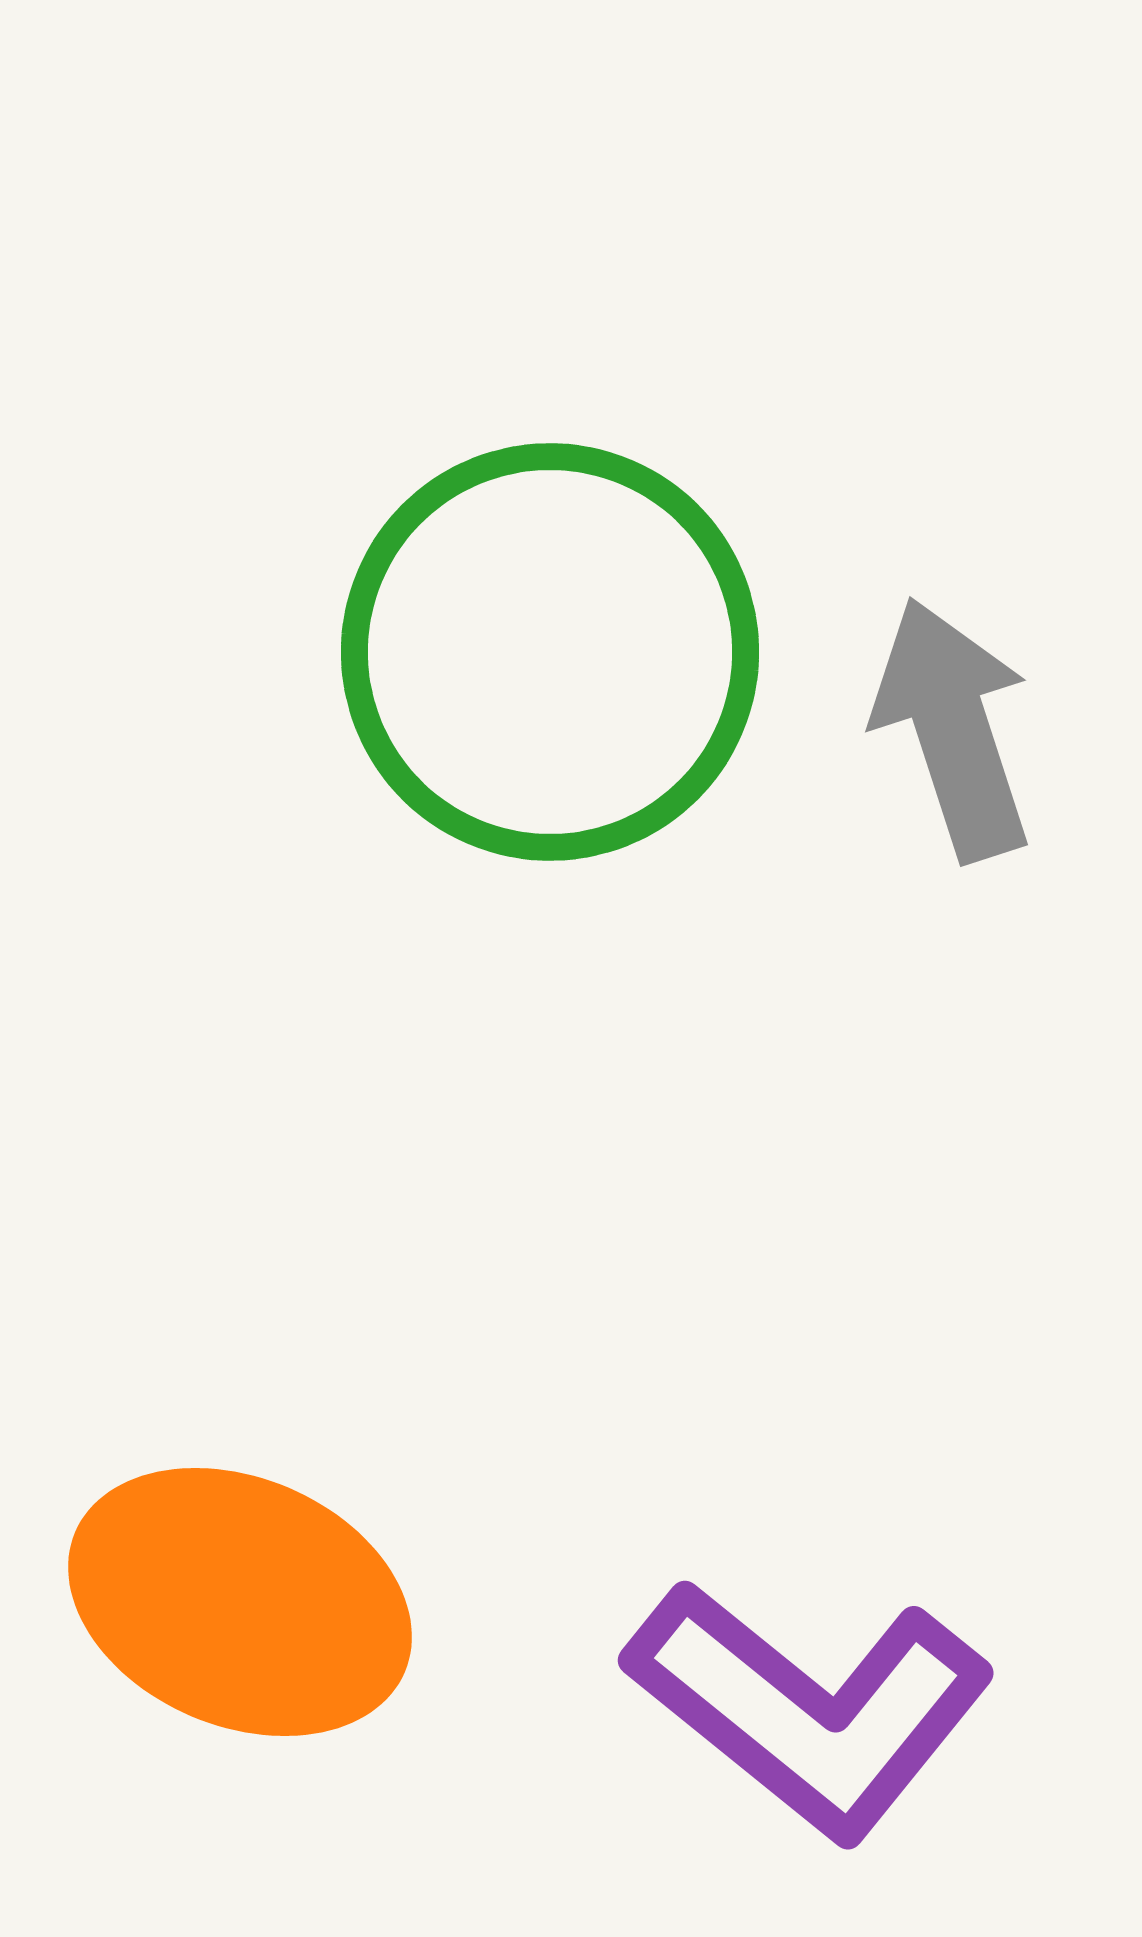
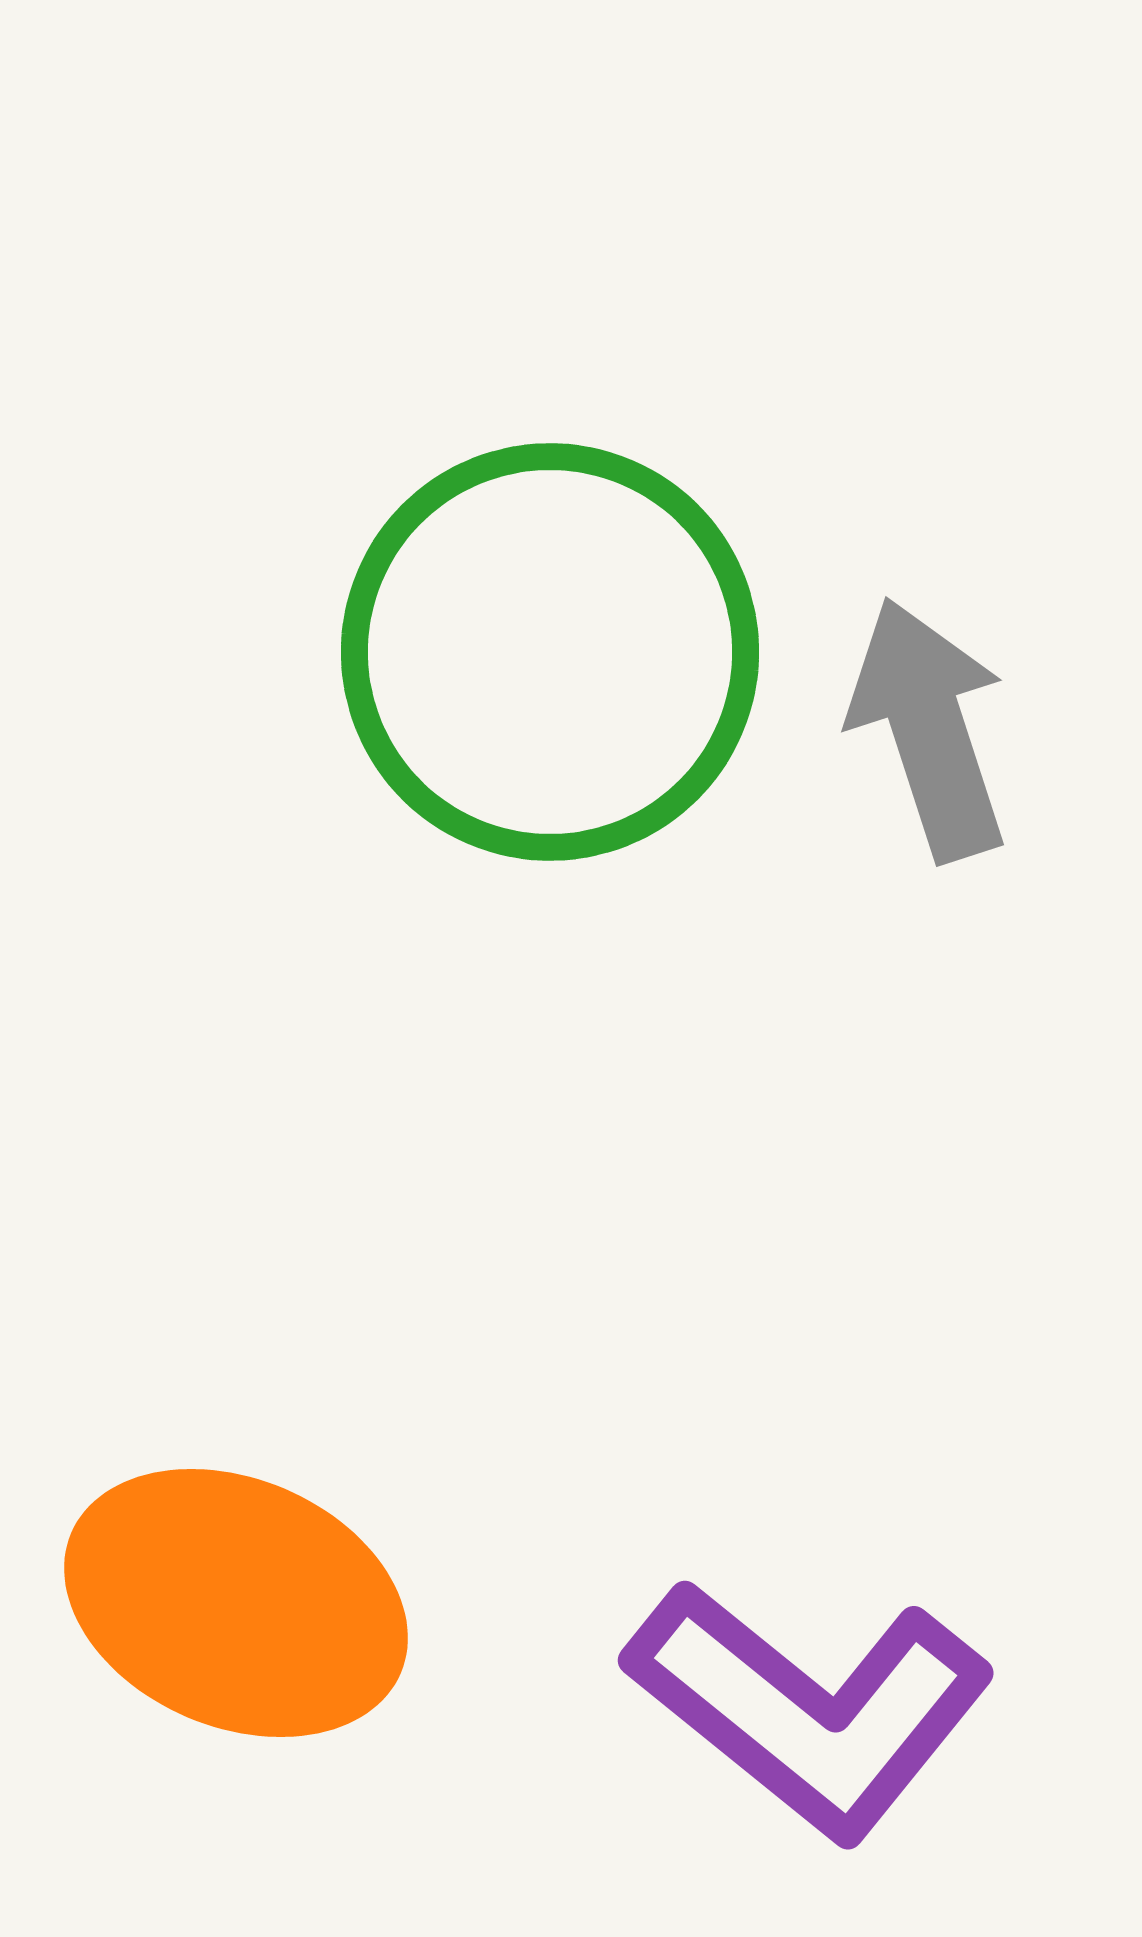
gray arrow: moved 24 px left
orange ellipse: moved 4 px left, 1 px down
